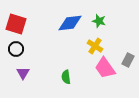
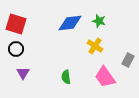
pink trapezoid: moved 9 px down
